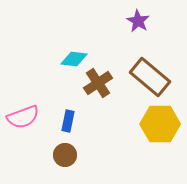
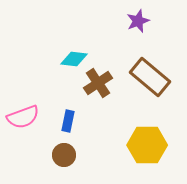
purple star: rotated 20 degrees clockwise
yellow hexagon: moved 13 px left, 21 px down
brown circle: moved 1 px left
